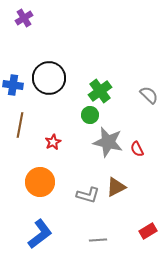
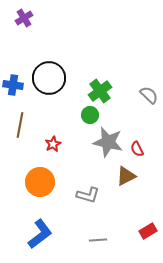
red star: moved 2 px down
brown triangle: moved 10 px right, 11 px up
